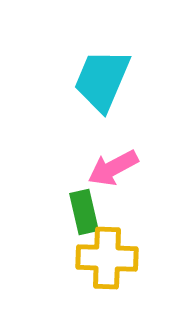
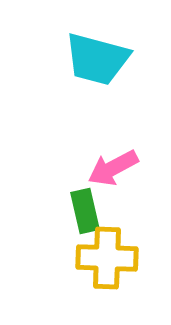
cyan trapezoid: moved 5 px left, 21 px up; rotated 98 degrees counterclockwise
green rectangle: moved 1 px right, 1 px up
